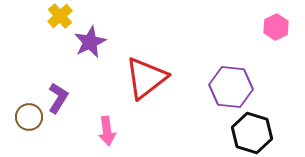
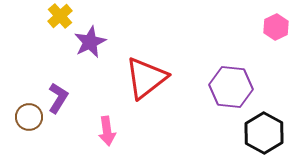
black hexagon: moved 12 px right; rotated 12 degrees clockwise
